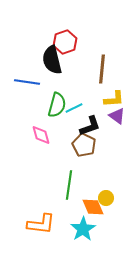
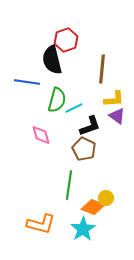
red hexagon: moved 1 px right, 2 px up
green semicircle: moved 5 px up
brown pentagon: moved 4 px down
orange diamond: rotated 45 degrees counterclockwise
orange L-shape: rotated 8 degrees clockwise
